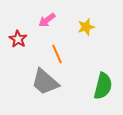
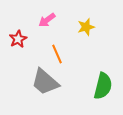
red star: rotated 12 degrees clockwise
